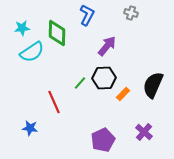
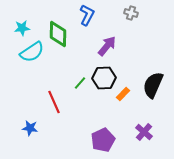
green diamond: moved 1 px right, 1 px down
